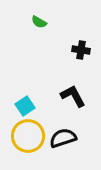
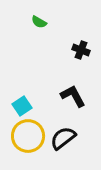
black cross: rotated 12 degrees clockwise
cyan square: moved 3 px left
black semicircle: rotated 20 degrees counterclockwise
